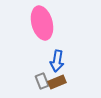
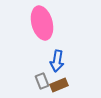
brown rectangle: moved 2 px right, 3 px down
